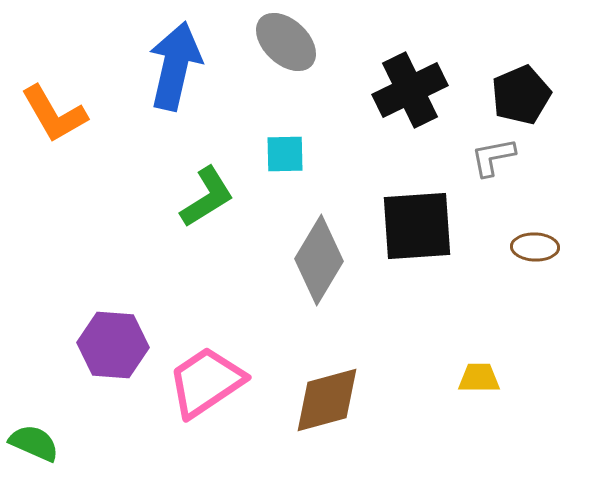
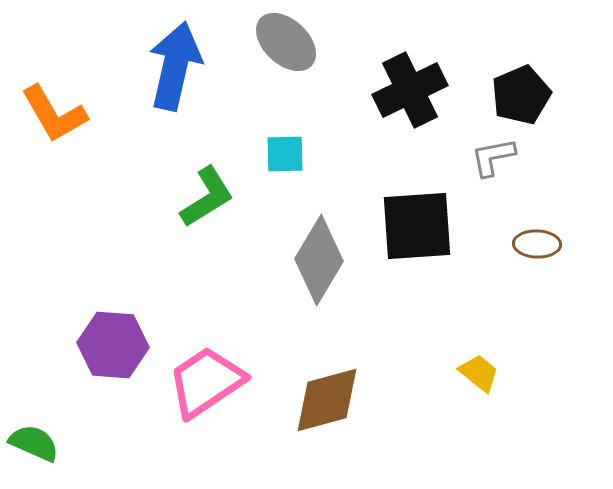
brown ellipse: moved 2 px right, 3 px up
yellow trapezoid: moved 5 px up; rotated 39 degrees clockwise
